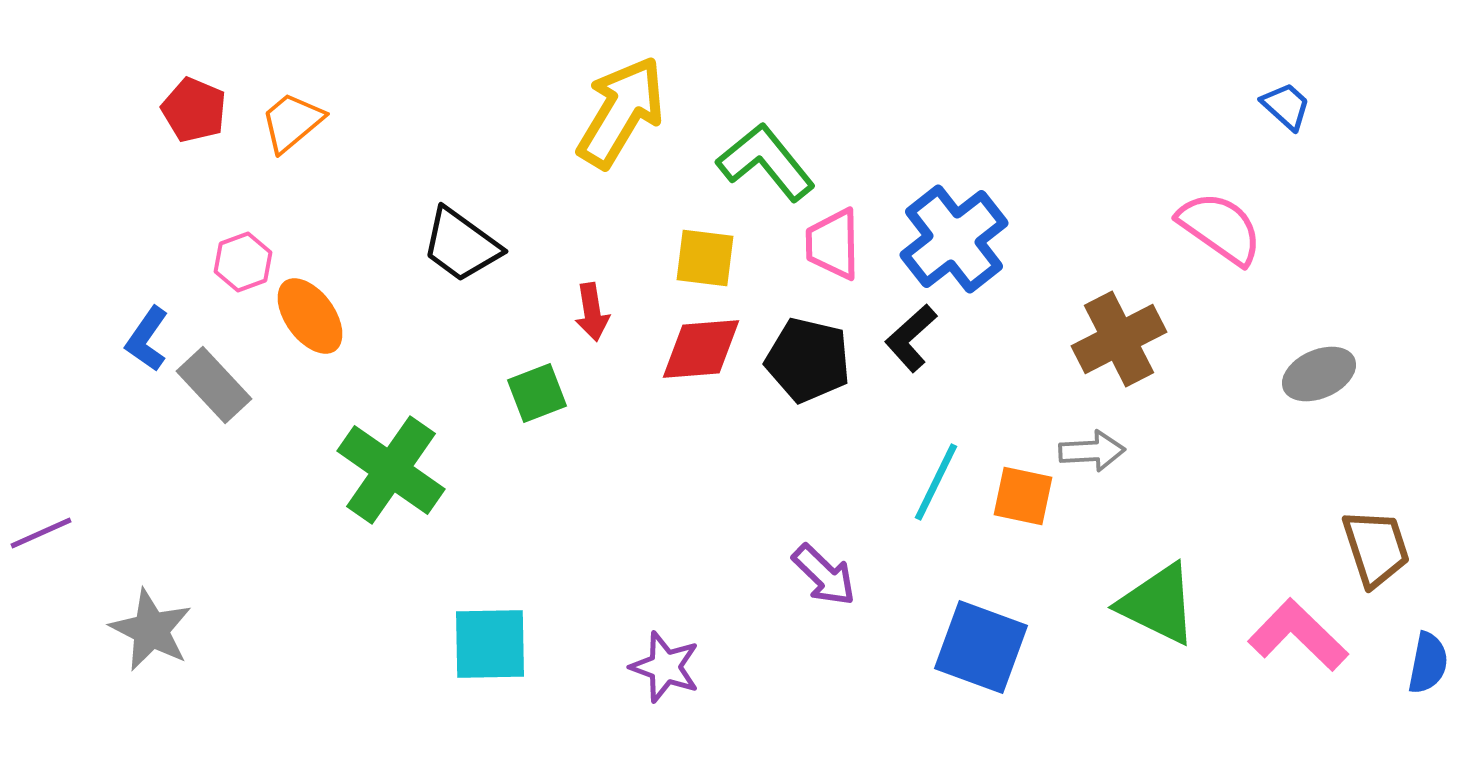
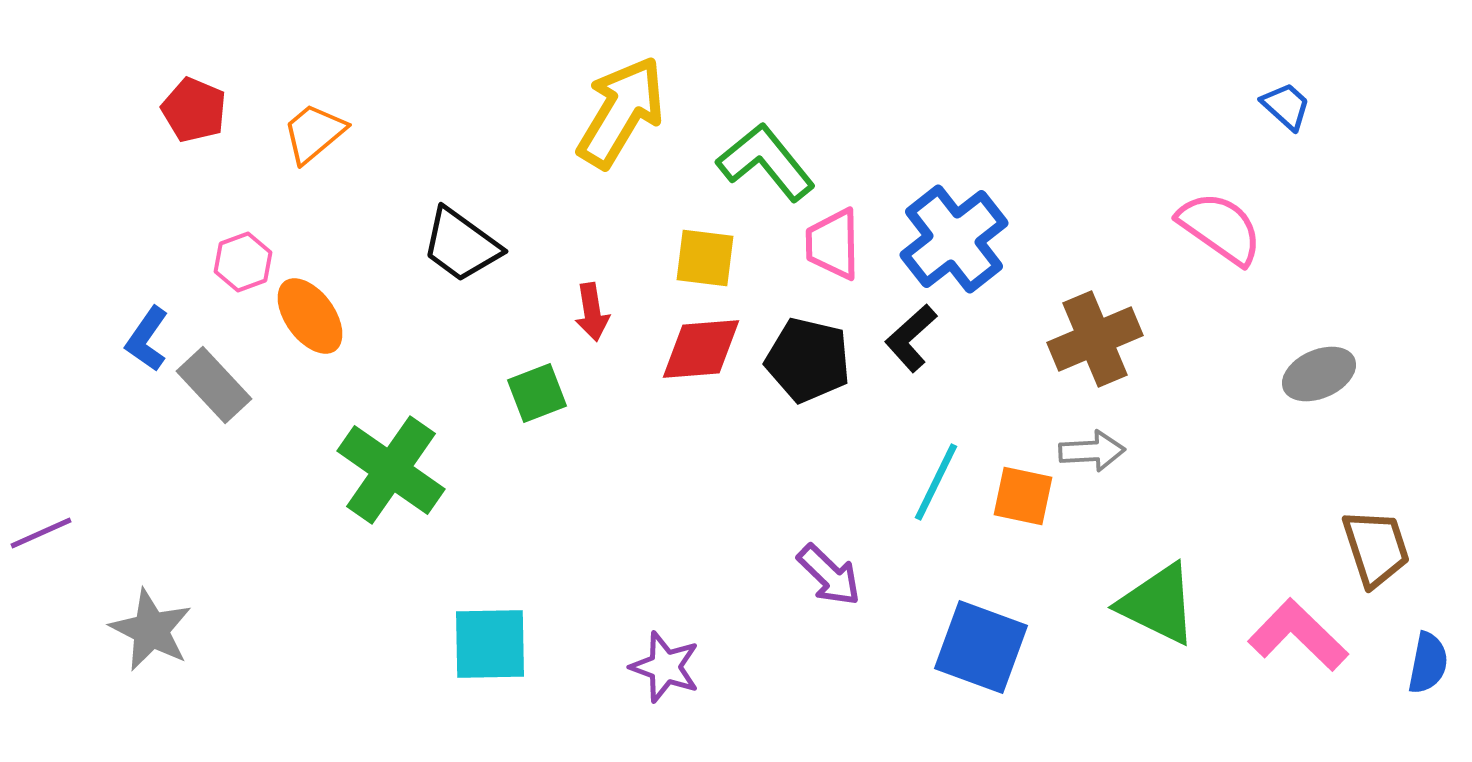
orange trapezoid: moved 22 px right, 11 px down
brown cross: moved 24 px left; rotated 4 degrees clockwise
purple arrow: moved 5 px right
